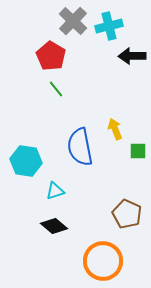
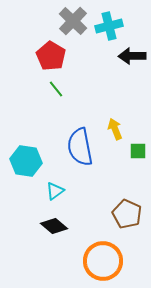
cyan triangle: rotated 18 degrees counterclockwise
